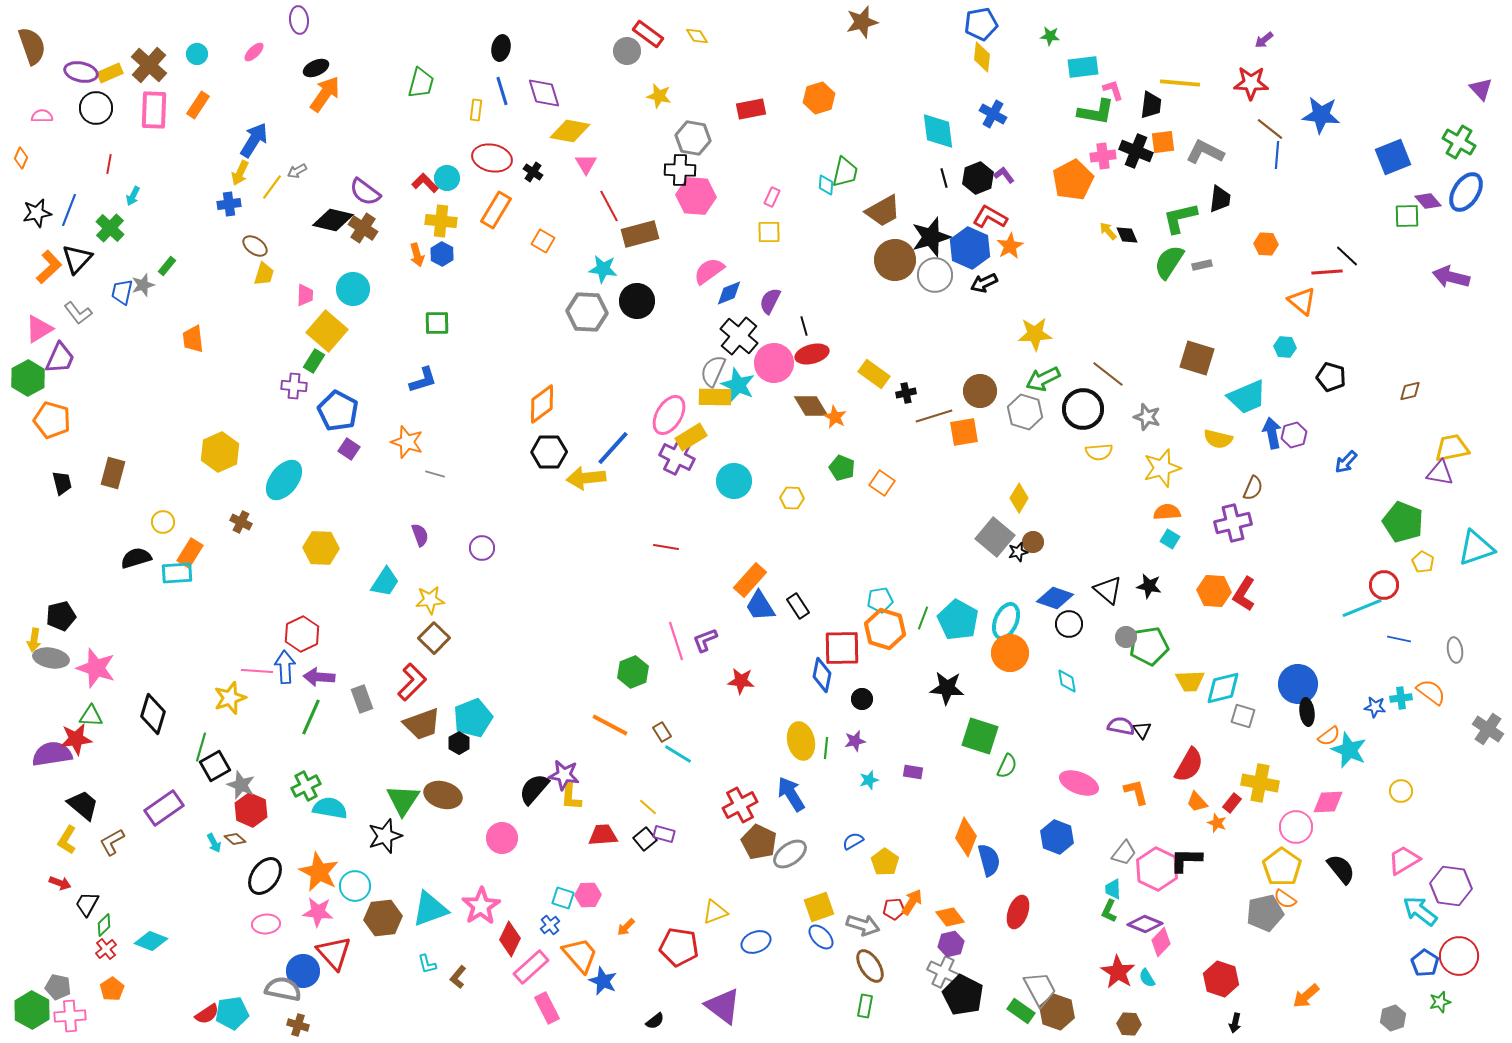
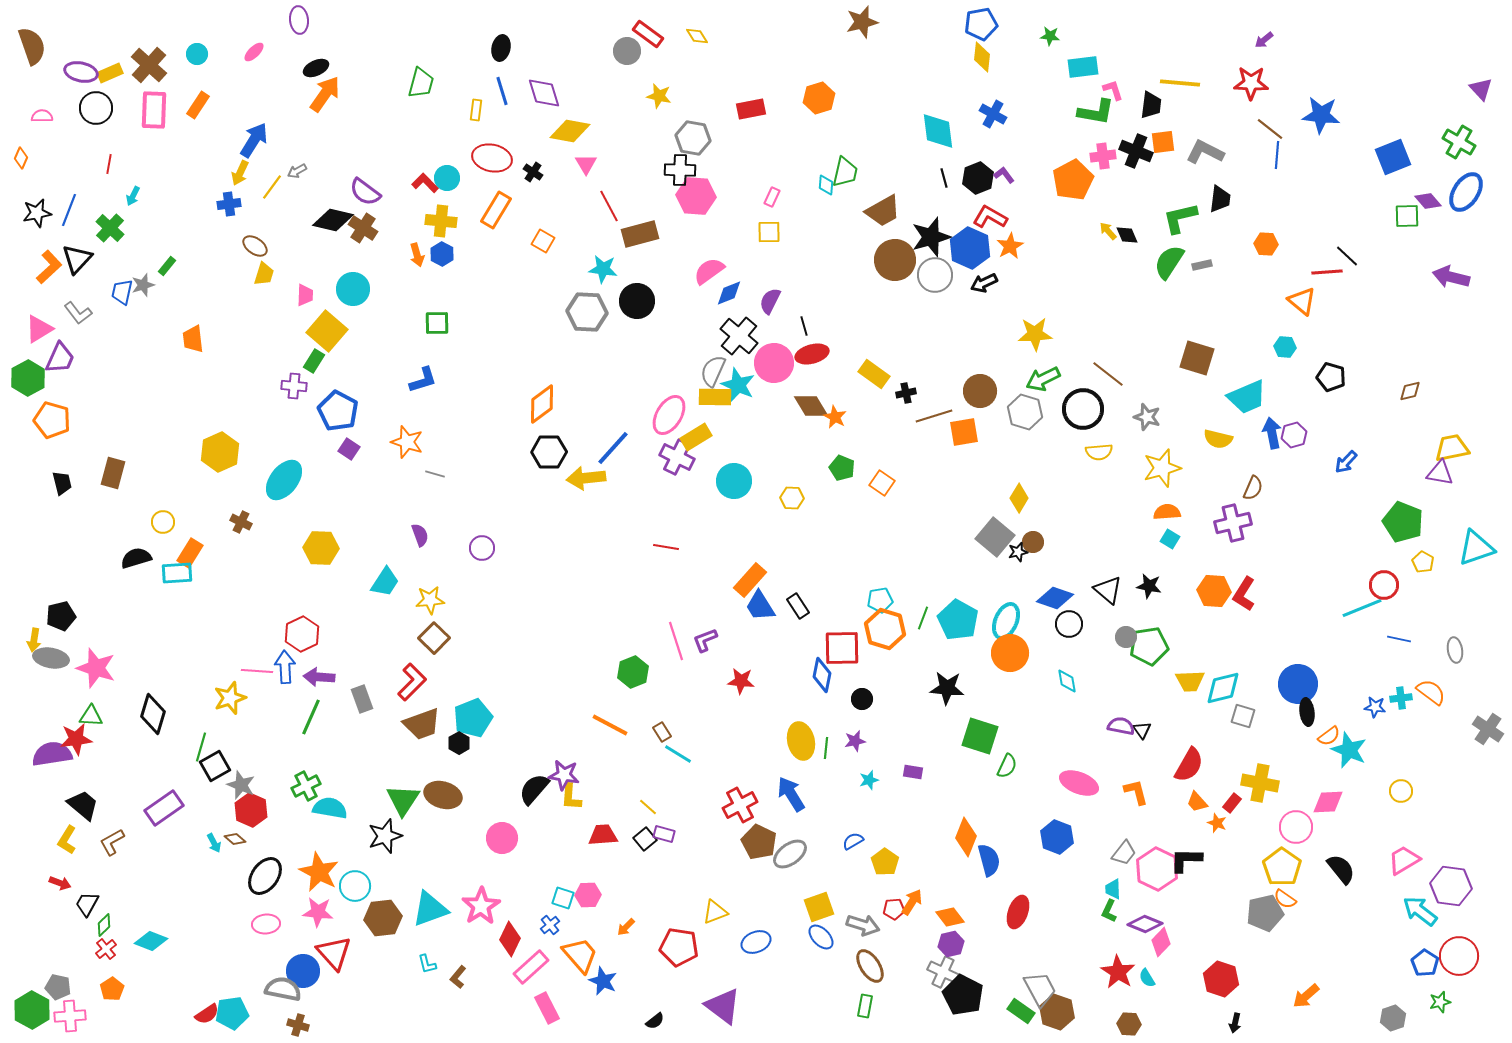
yellow rectangle at (691, 437): moved 5 px right
